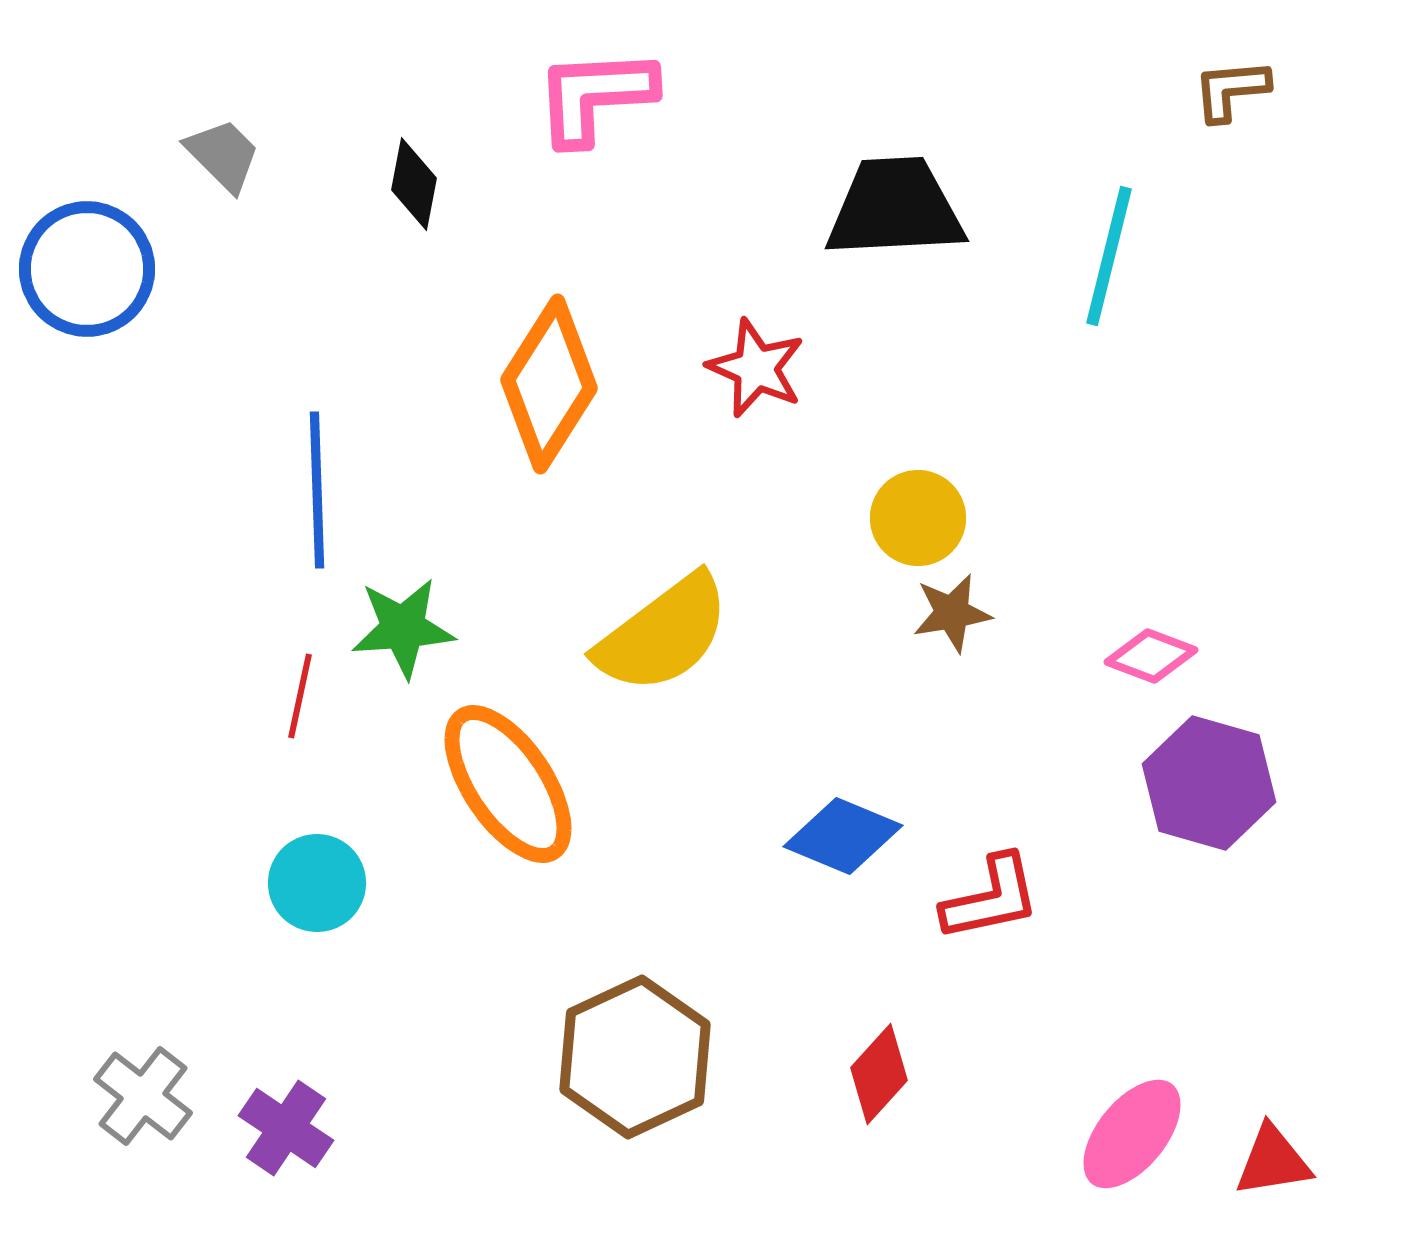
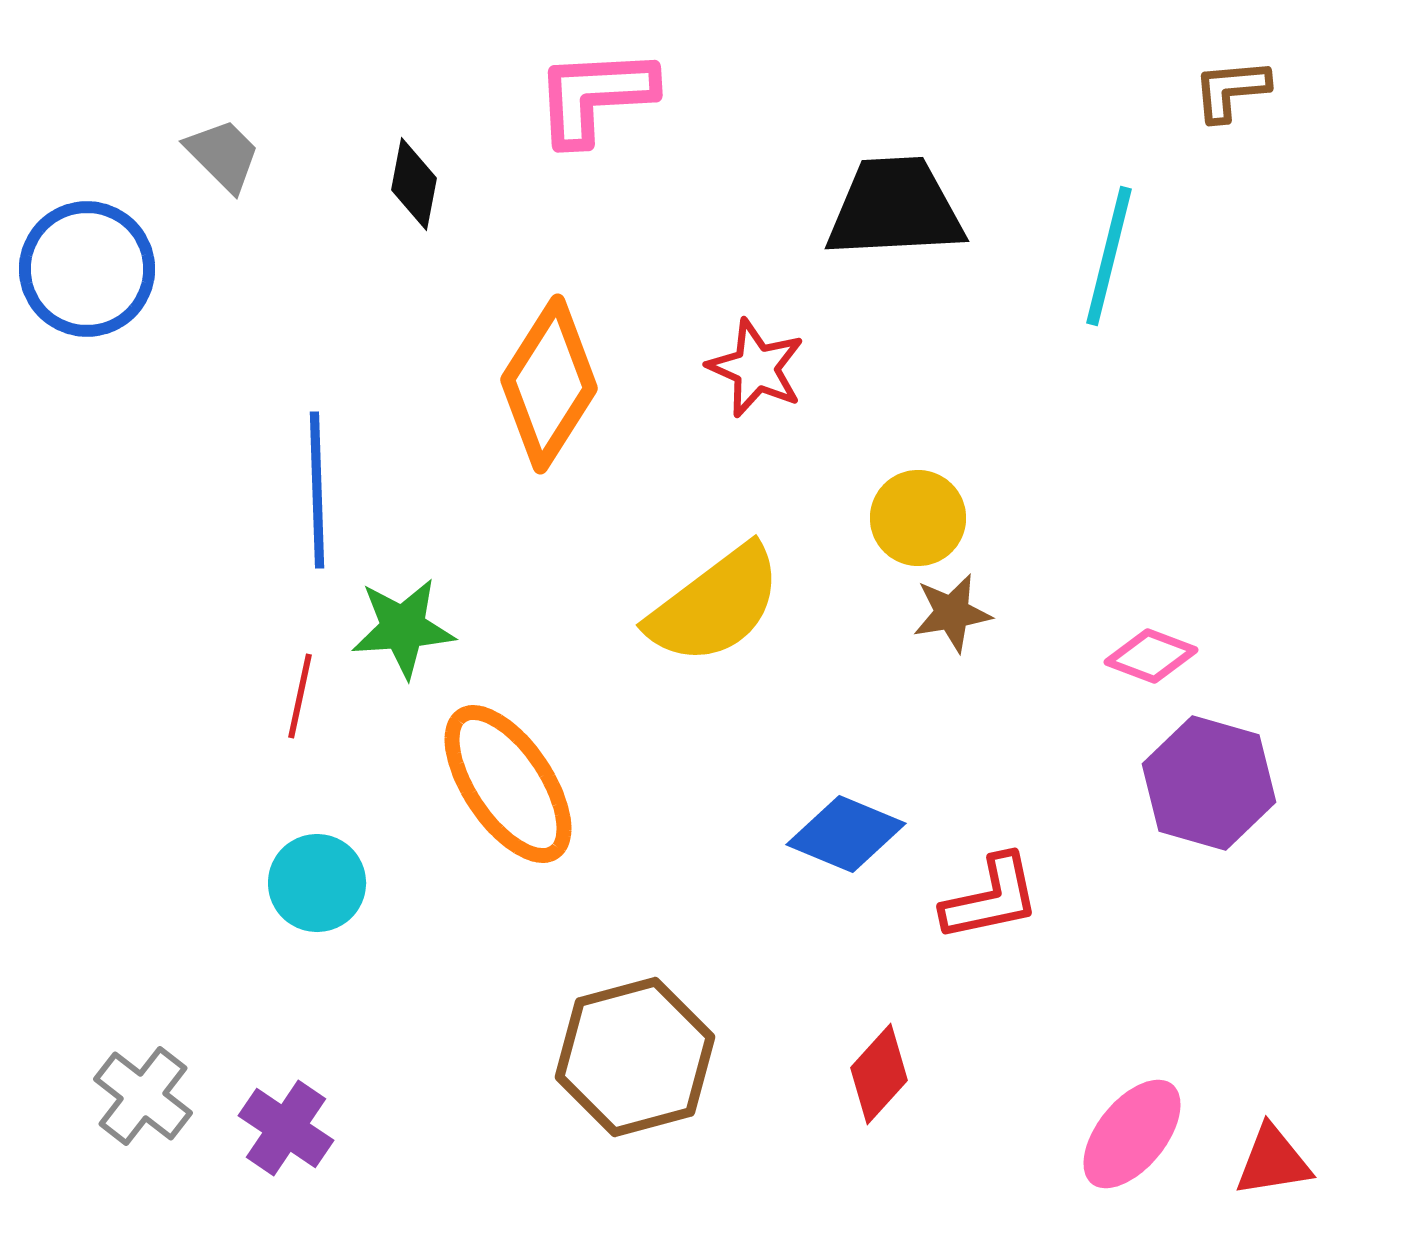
yellow semicircle: moved 52 px right, 29 px up
blue diamond: moved 3 px right, 2 px up
brown hexagon: rotated 10 degrees clockwise
